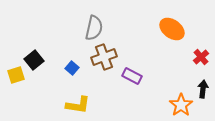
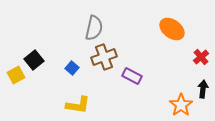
yellow square: rotated 12 degrees counterclockwise
